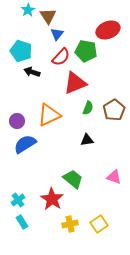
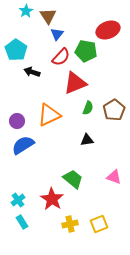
cyan star: moved 2 px left, 1 px down
cyan pentagon: moved 5 px left, 1 px up; rotated 15 degrees clockwise
blue semicircle: moved 2 px left, 1 px down
yellow square: rotated 12 degrees clockwise
